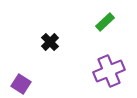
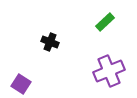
black cross: rotated 24 degrees counterclockwise
